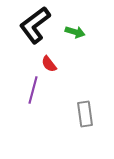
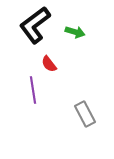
purple line: rotated 24 degrees counterclockwise
gray rectangle: rotated 20 degrees counterclockwise
